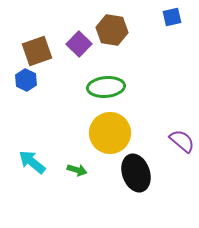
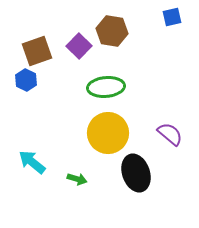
brown hexagon: moved 1 px down
purple square: moved 2 px down
yellow circle: moved 2 px left
purple semicircle: moved 12 px left, 7 px up
green arrow: moved 9 px down
